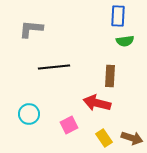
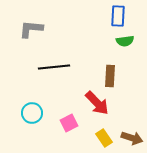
red arrow: rotated 148 degrees counterclockwise
cyan circle: moved 3 px right, 1 px up
pink square: moved 2 px up
